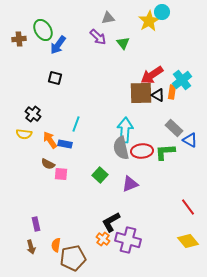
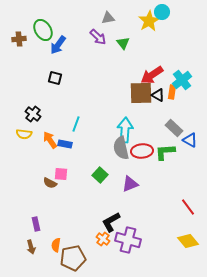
brown semicircle: moved 2 px right, 19 px down
